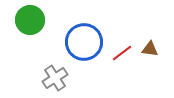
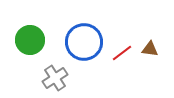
green circle: moved 20 px down
